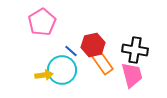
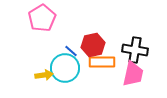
pink pentagon: moved 4 px up
orange rectangle: rotated 55 degrees counterclockwise
cyan circle: moved 3 px right, 2 px up
pink trapezoid: moved 1 px right, 1 px up; rotated 28 degrees clockwise
